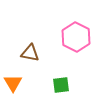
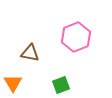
pink hexagon: rotated 12 degrees clockwise
green square: rotated 12 degrees counterclockwise
